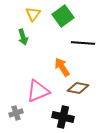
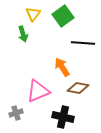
green arrow: moved 3 px up
